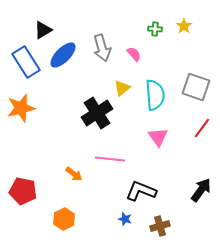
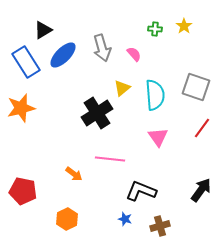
orange hexagon: moved 3 px right
